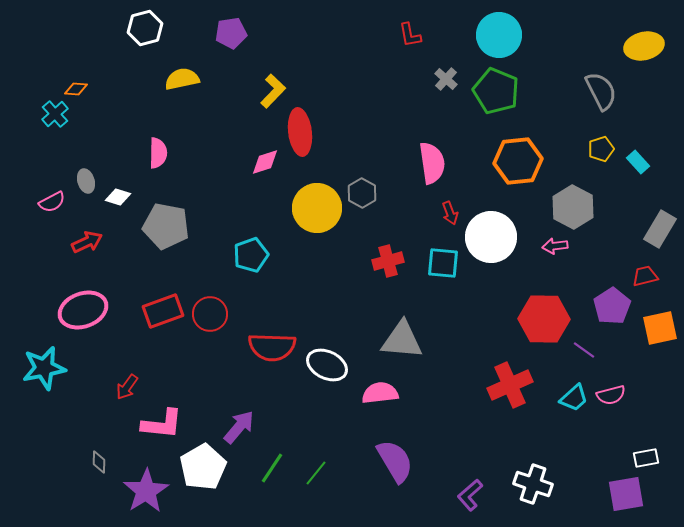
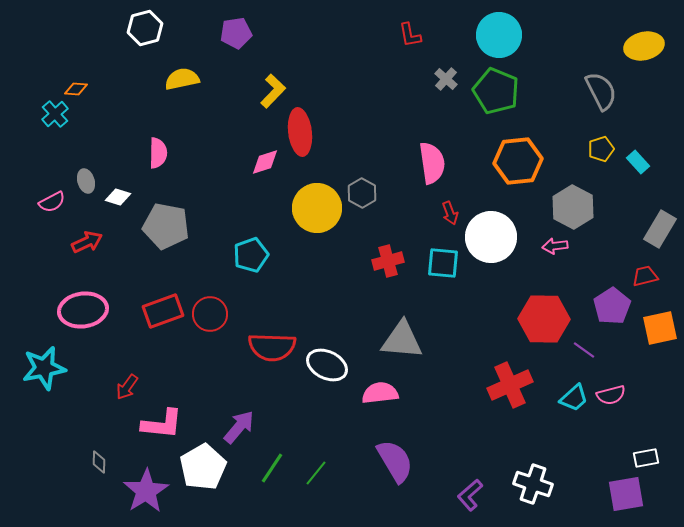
purple pentagon at (231, 33): moved 5 px right
pink ellipse at (83, 310): rotated 12 degrees clockwise
